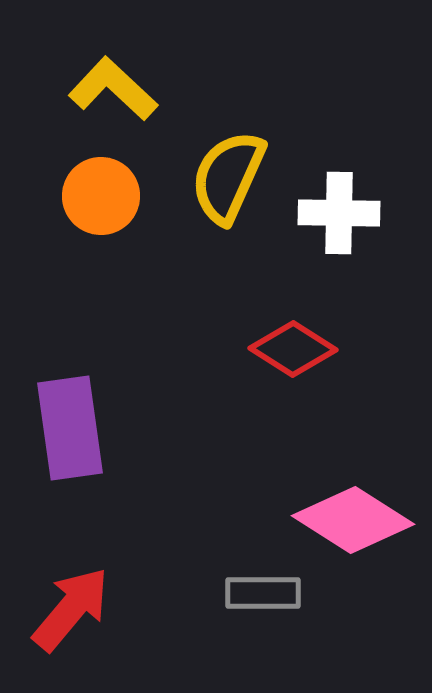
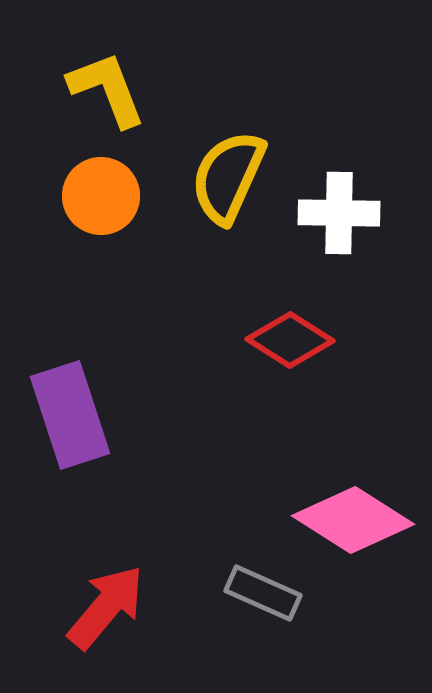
yellow L-shape: moved 6 px left; rotated 26 degrees clockwise
red diamond: moved 3 px left, 9 px up
purple rectangle: moved 13 px up; rotated 10 degrees counterclockwise
gray rectangle: rotated 24 degrees clockwise
red arrow: moved 35 px right, 2 px up
